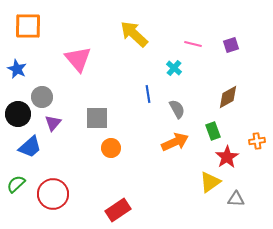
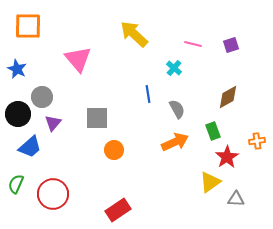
orange circle: moved 3 px right, 2 px down
green semicircle: rotated 24 degrees counterclockwise
